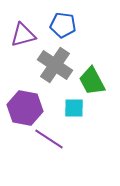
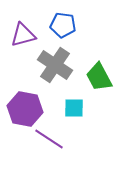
green trapezoid: moved 7 px right, 4 px up
purple hexagon: moved 1 px down
